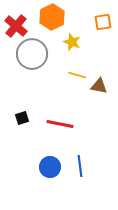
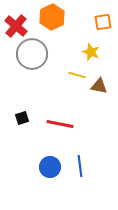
yellow star: moved 19 px right, 10 px down
